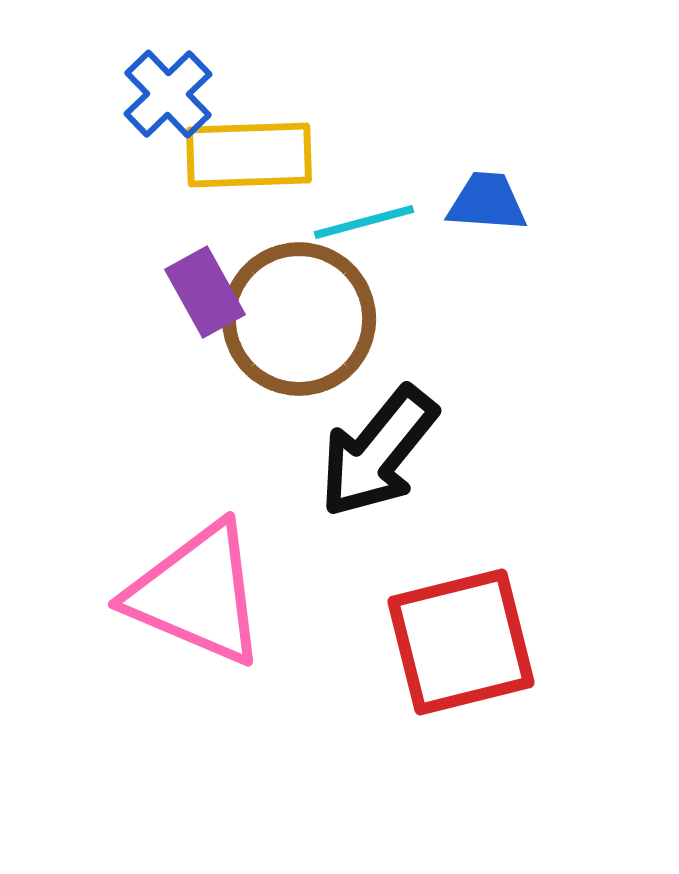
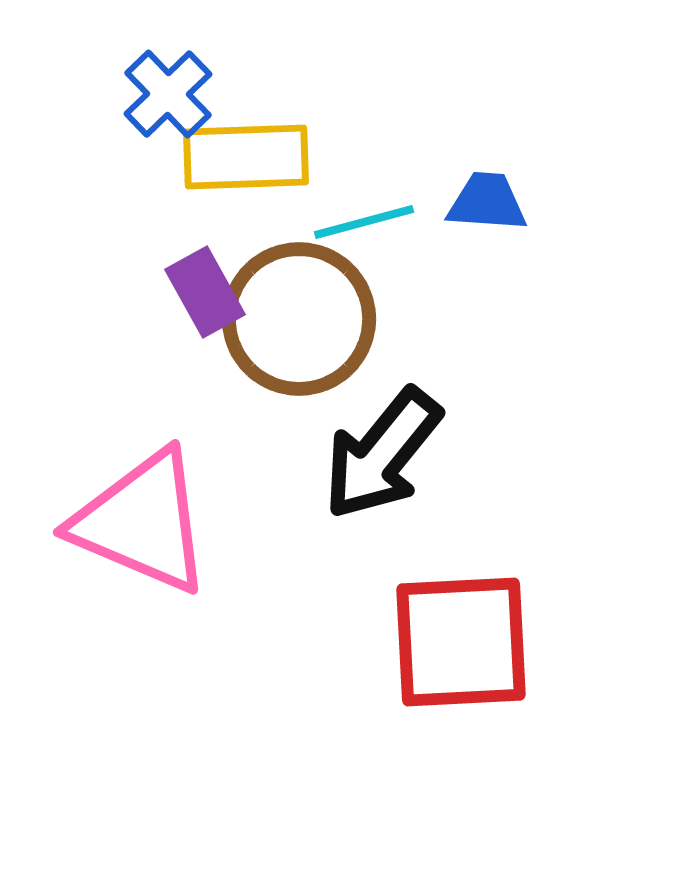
yellow rectangle: moved 3 px left, 2 px down
black arrow: moved 4 px right, 2 px down
pink triangle: moved 55 px left, 72 px up
red square: rotated 11 degrees clockwise
